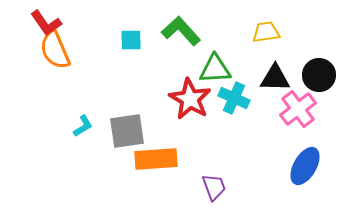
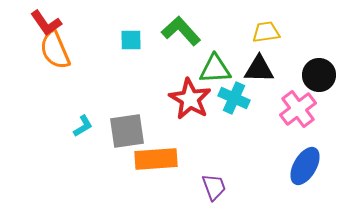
black triangle: moved 16 px left, 9 px up
